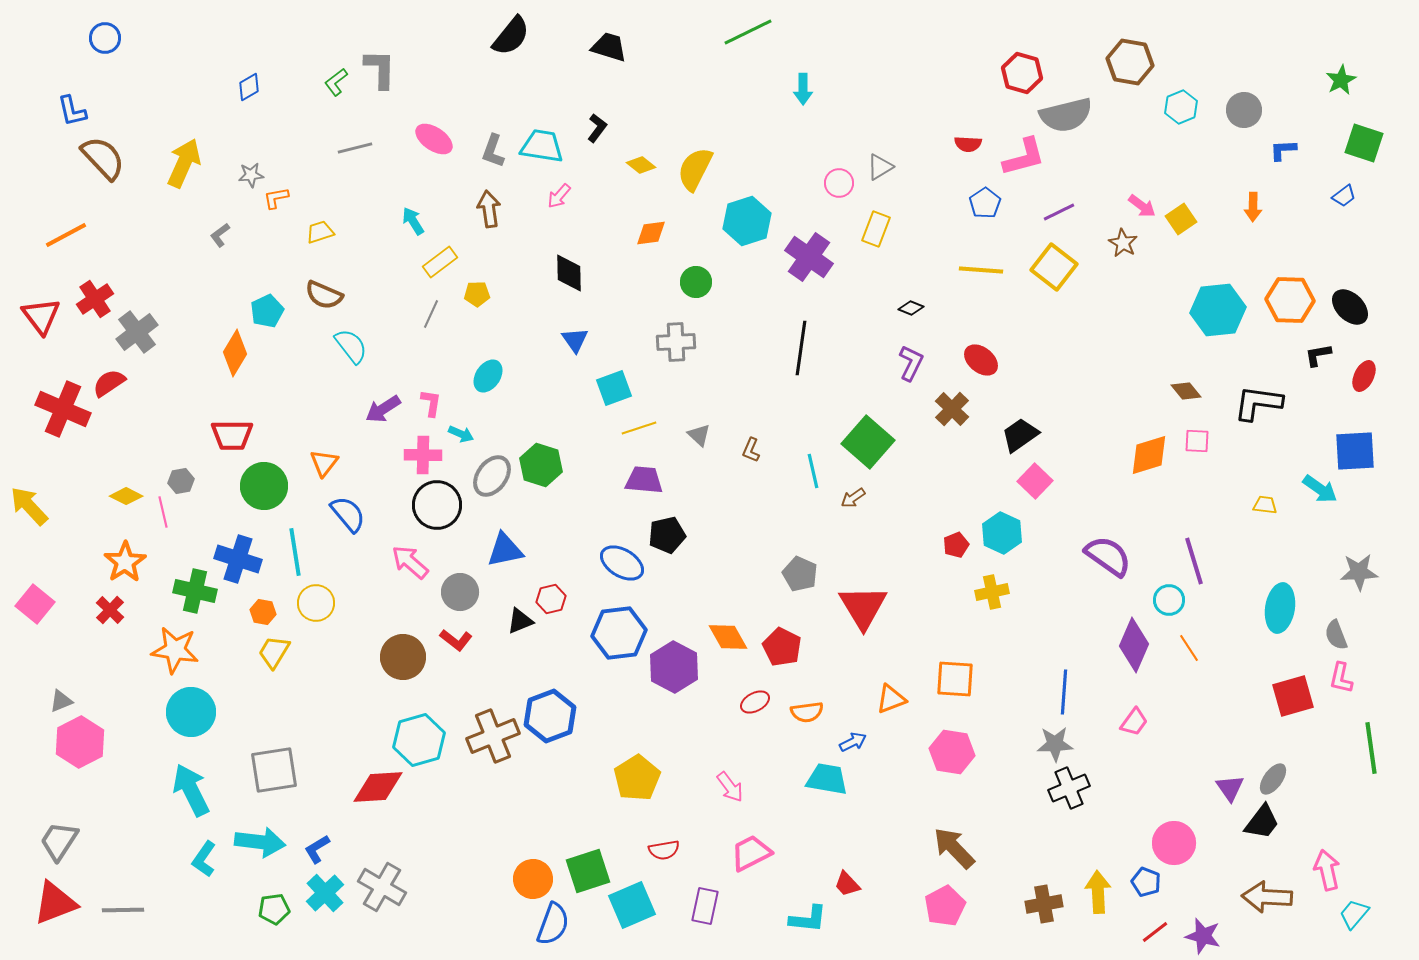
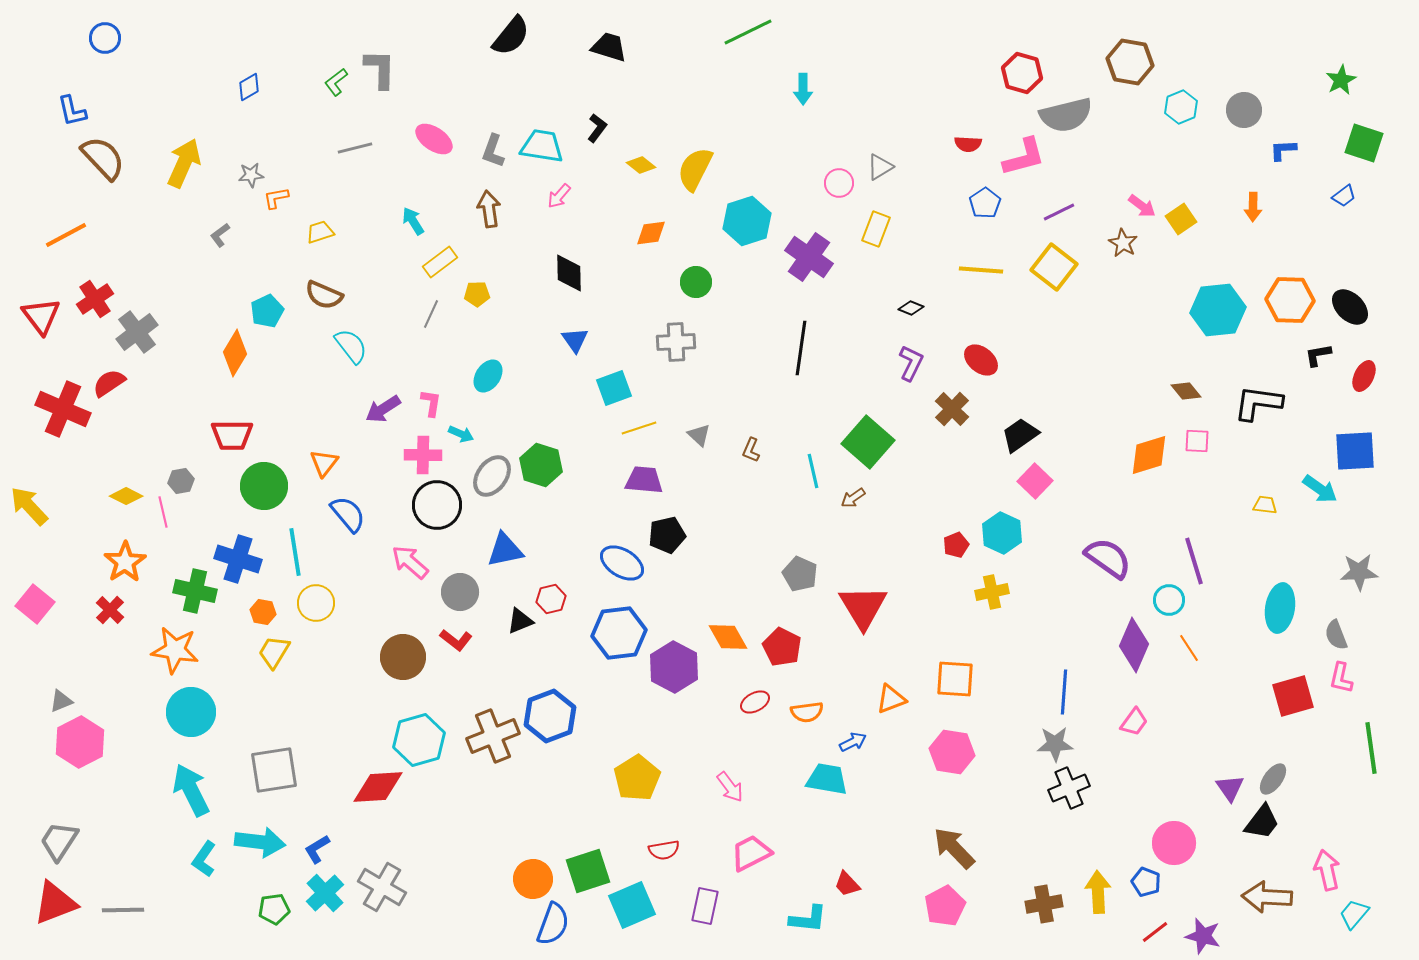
purple semicircle at (1108, 556): moved 2 px down
